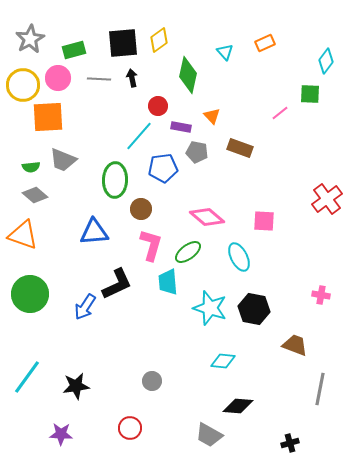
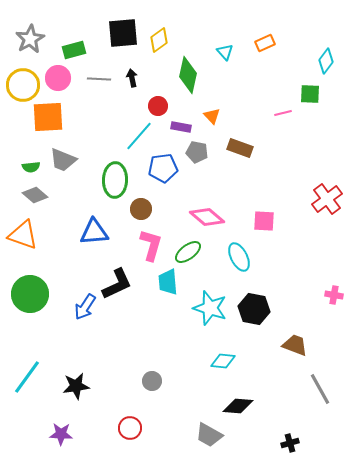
black square at (123, 43): moved 10 px up
pink line at (280, 113): moved 3 px right; rotated 24 degrees clockwise
pink cross at (321, 295): moved 13 px right
gray line at (320, 389): rotated 40 degrees counterclockwise
